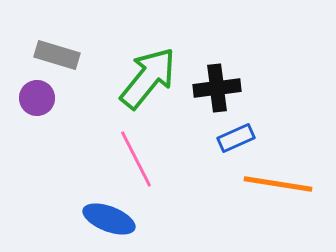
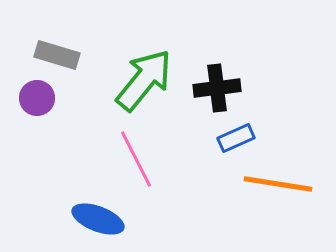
green arrow: moved 4 px left, 2 px down
blue ellipse: moved 11 px left
